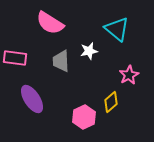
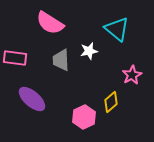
gray trapezoid: moved 1 px up
pink star: moved 3 px right
purple ellipse: rotated 16 degrees counterclockwise
